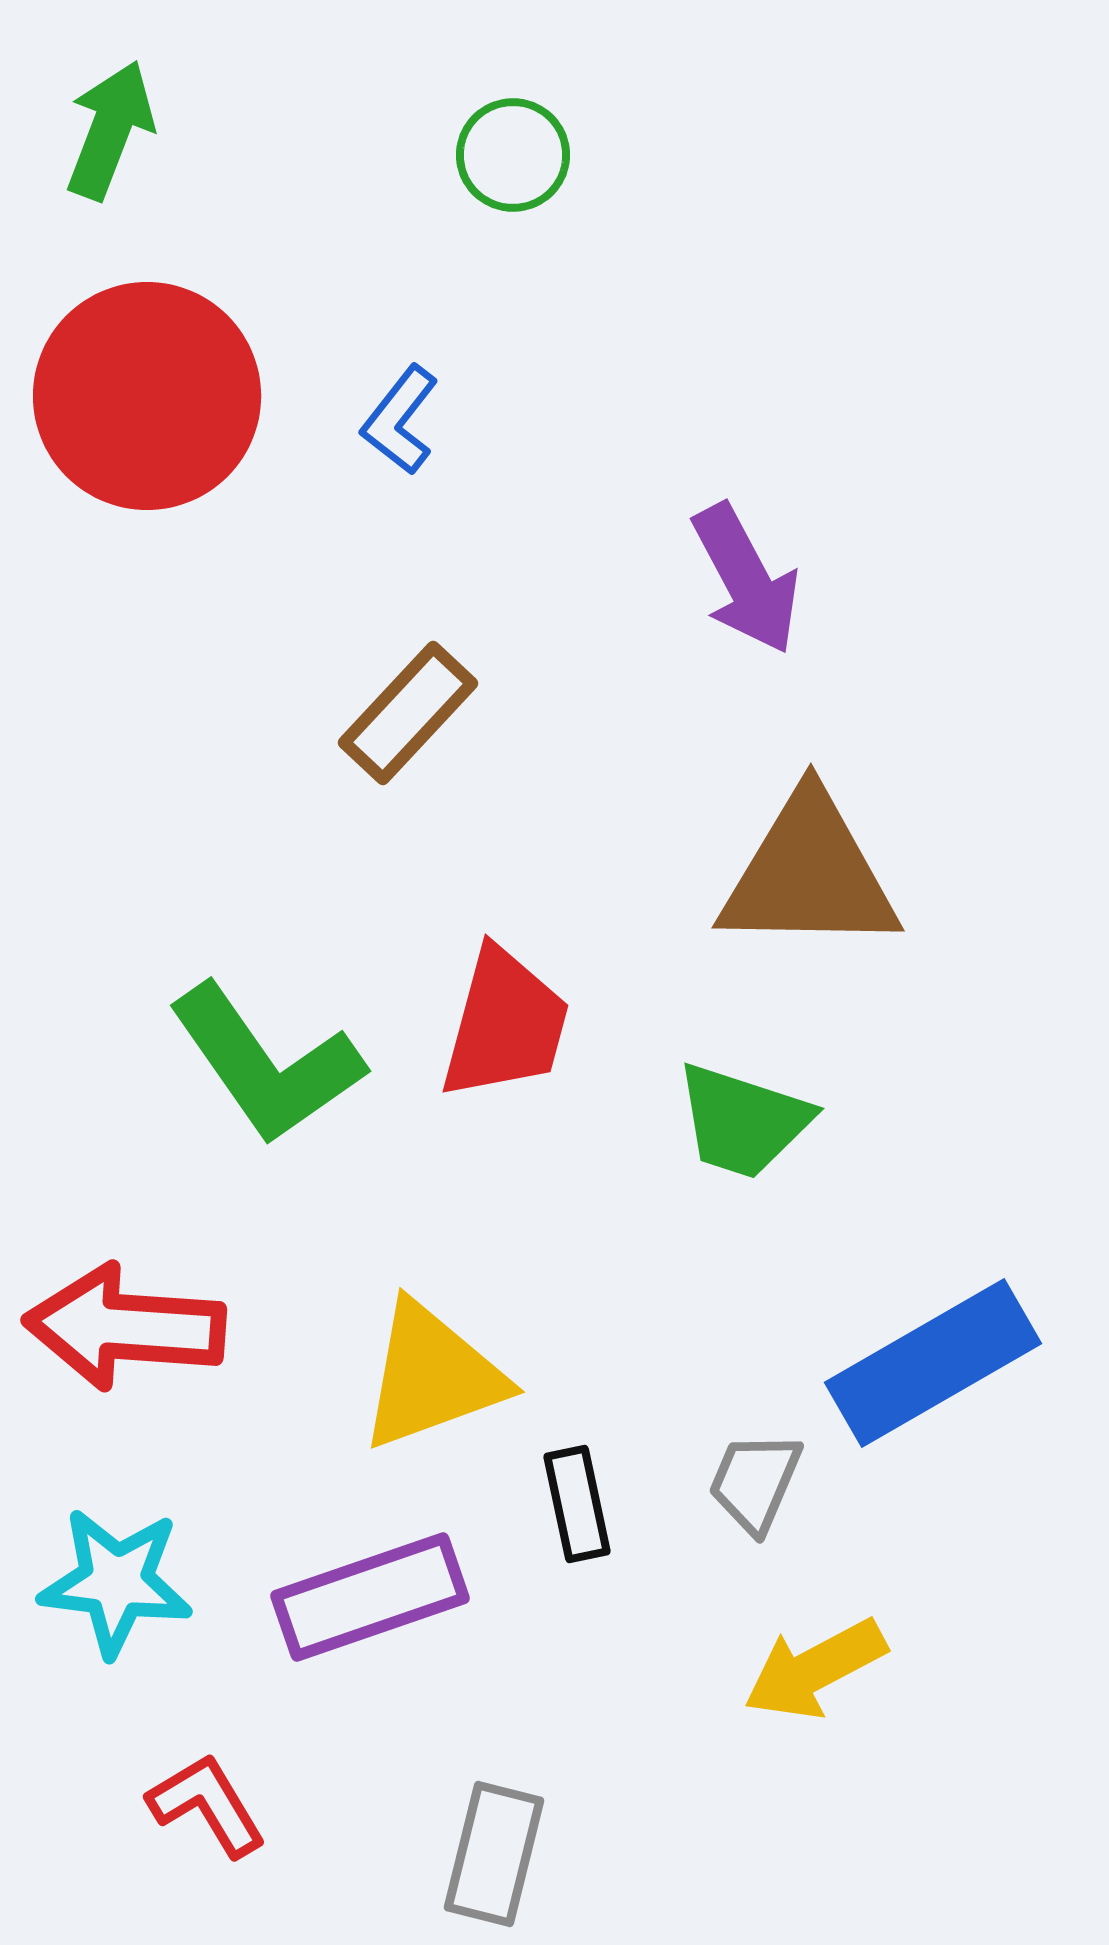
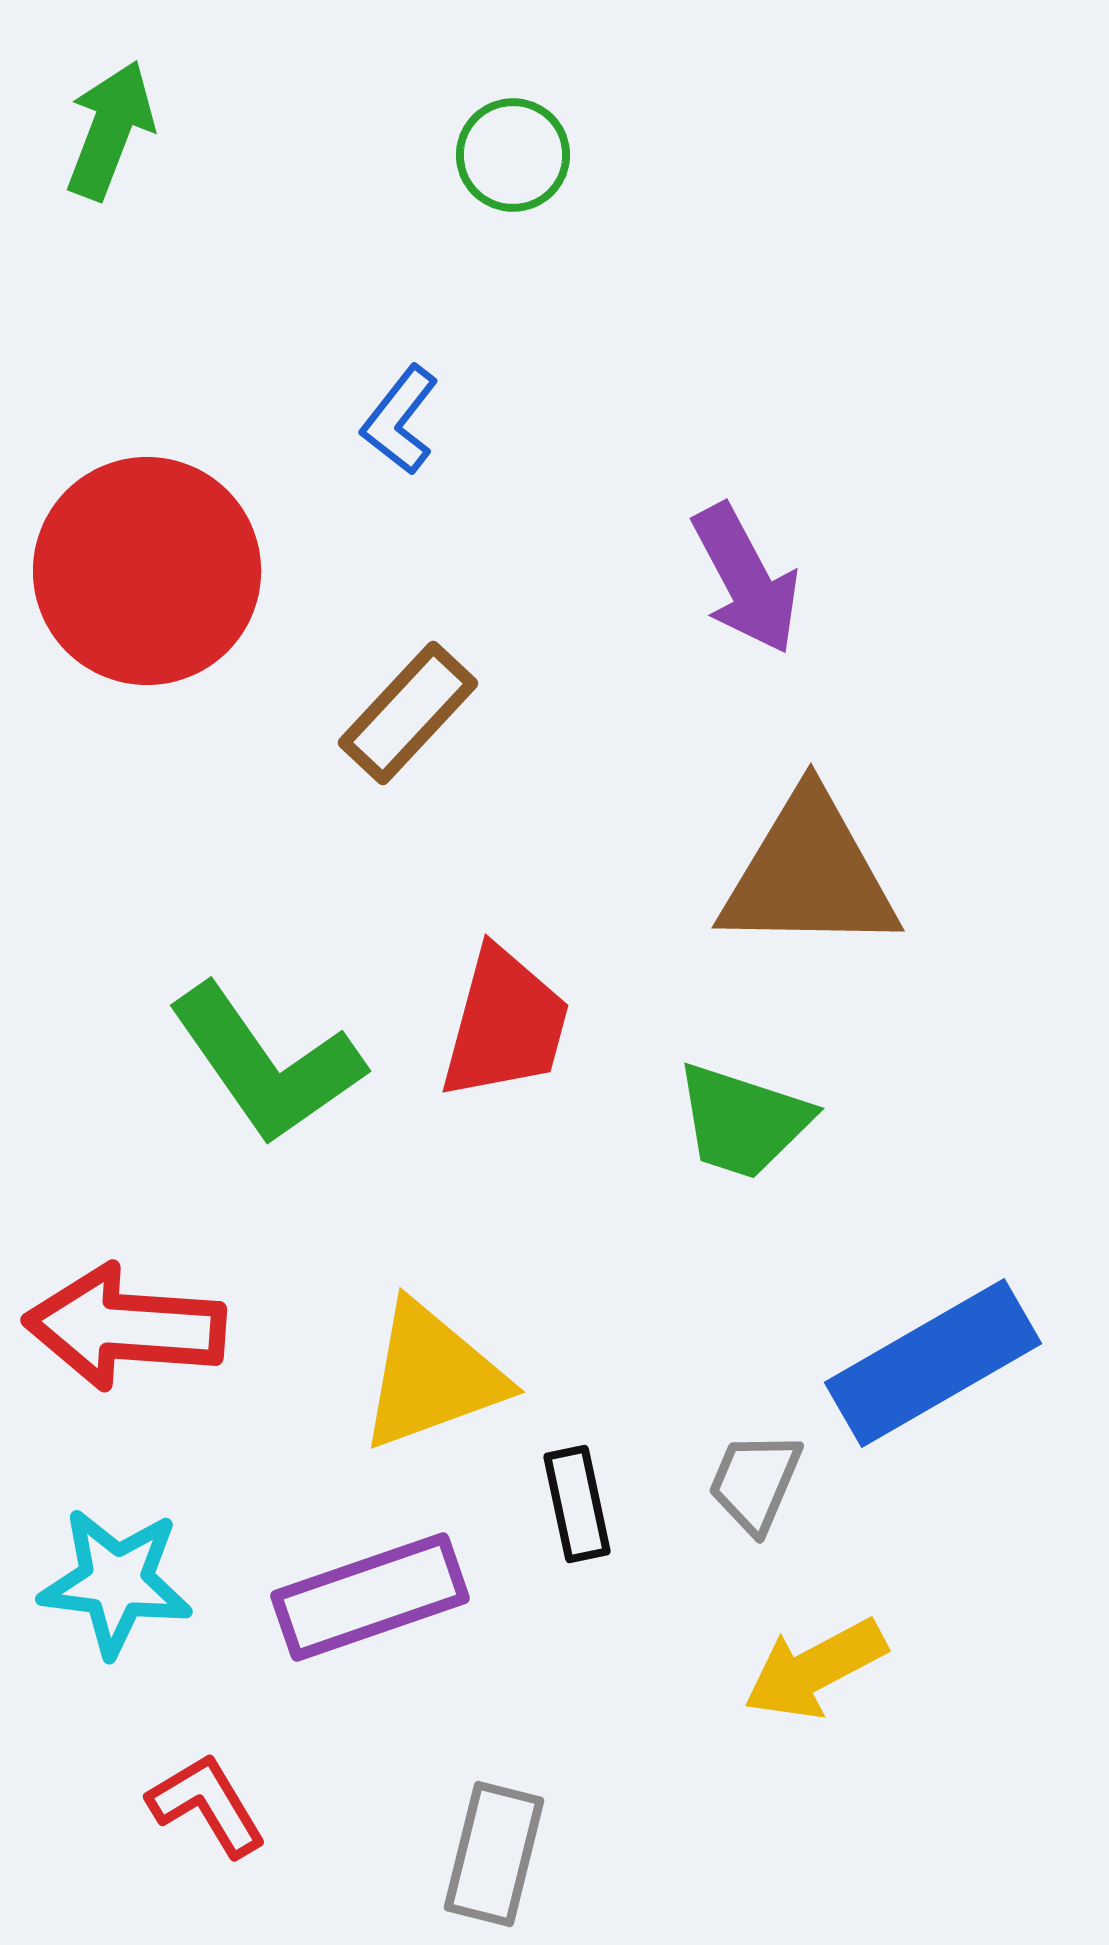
red circle: moved 175 px down
